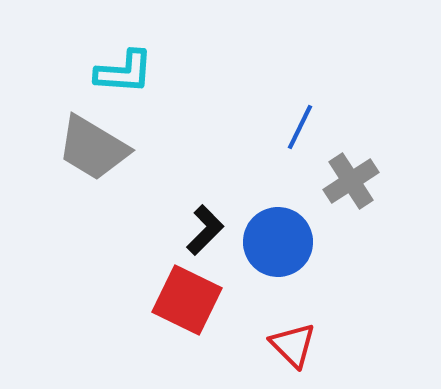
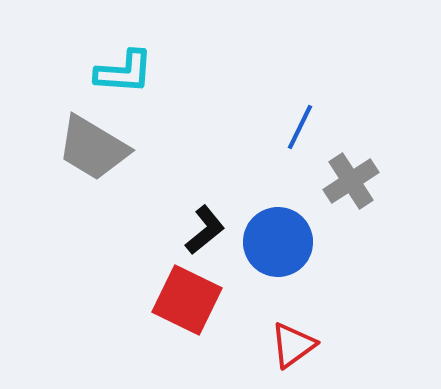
black L-shape: rotated 6 degrees clockwise
red triangle: rotated 39 degrees clockwise
